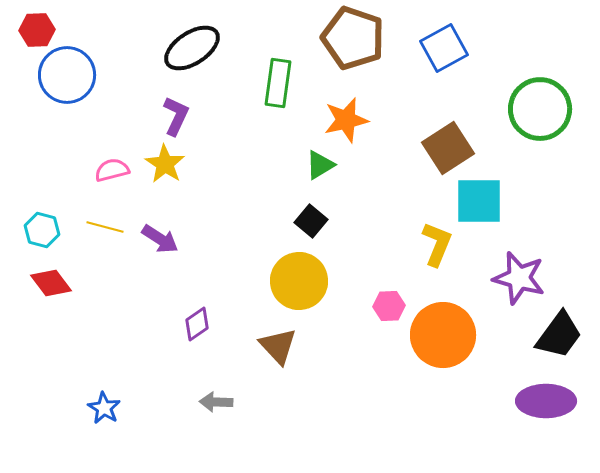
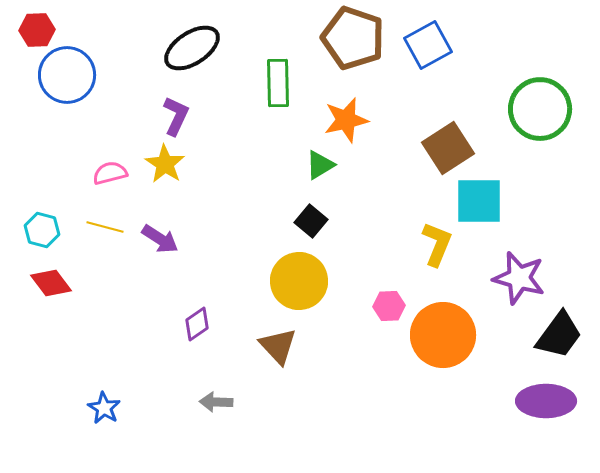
blue square: moved 16 px left, 3 px up
green rectangle: rotated 9 degrees counterclockwise
pink semicircle: moved 2 px left, 3 px down
